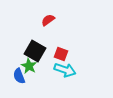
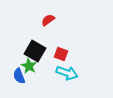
cyan arrow: moved 2 px right, 3 px down
